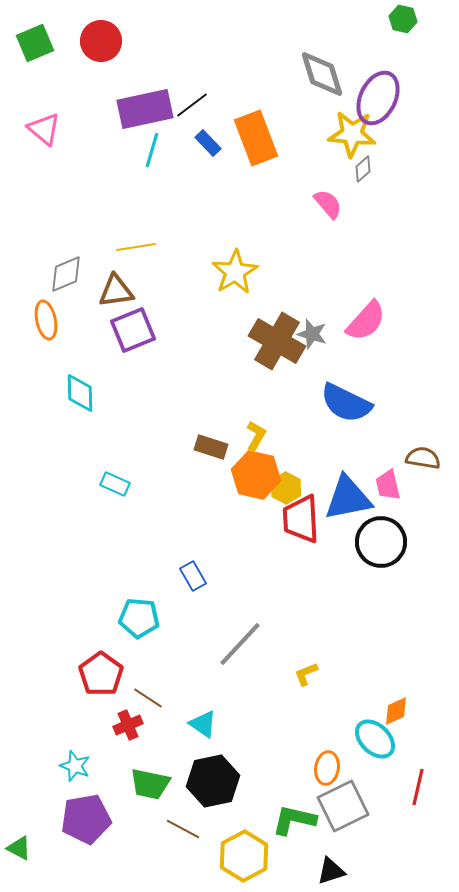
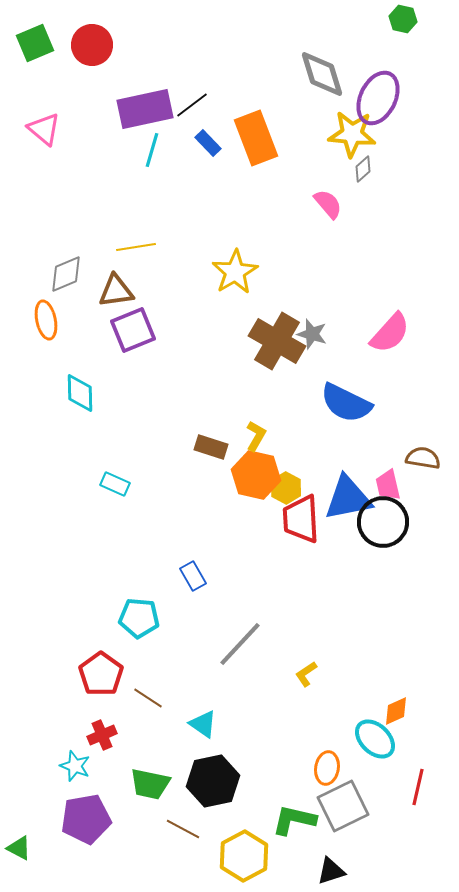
red circle at (101, 41): moved 9 px left, 4 px down
pink semicircle at (366, 321): moved 24 px right, 12 px down
black circle at (381, 542): moved 2 px right, 20 px up
yellow L-shape at (306, 674): rotated 12 degrees counterclockwise
red cross at (128, 725): moved 26 px left, 10 px down
